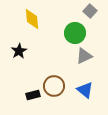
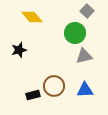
gray square: moved 3 px left
yellow diamond: moved 2 px up; rotated 35 degrees counterclockwise
black star: moved 1 px up; rotated 14 degrees clockwise
gray triangle: rotated 12 degrees clockwise
blue triangle: rotated 42 degrees counterclockwise
